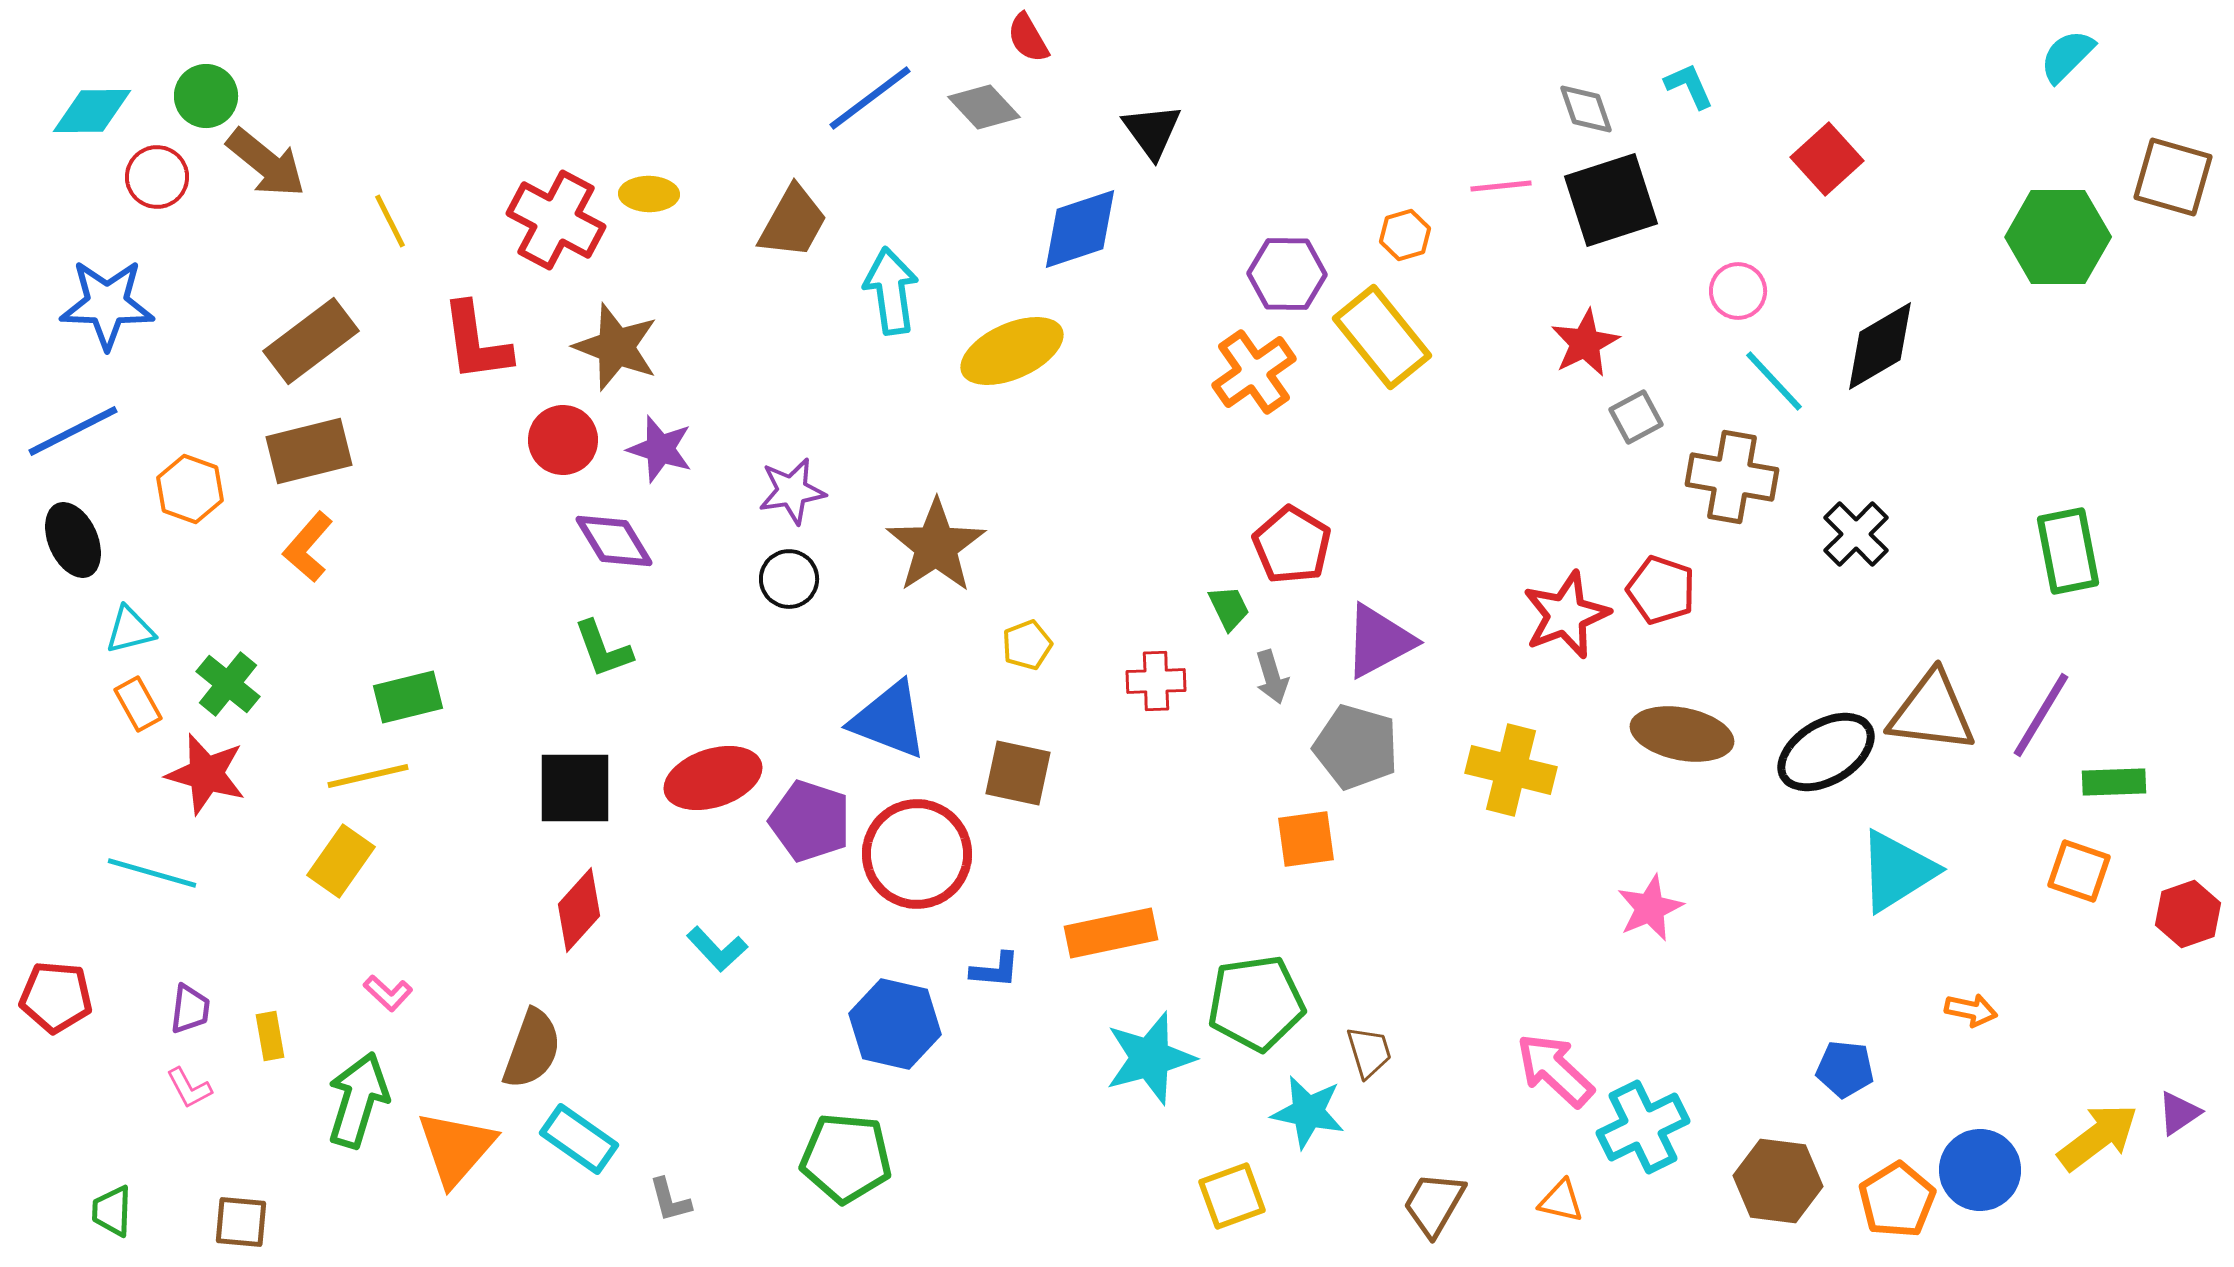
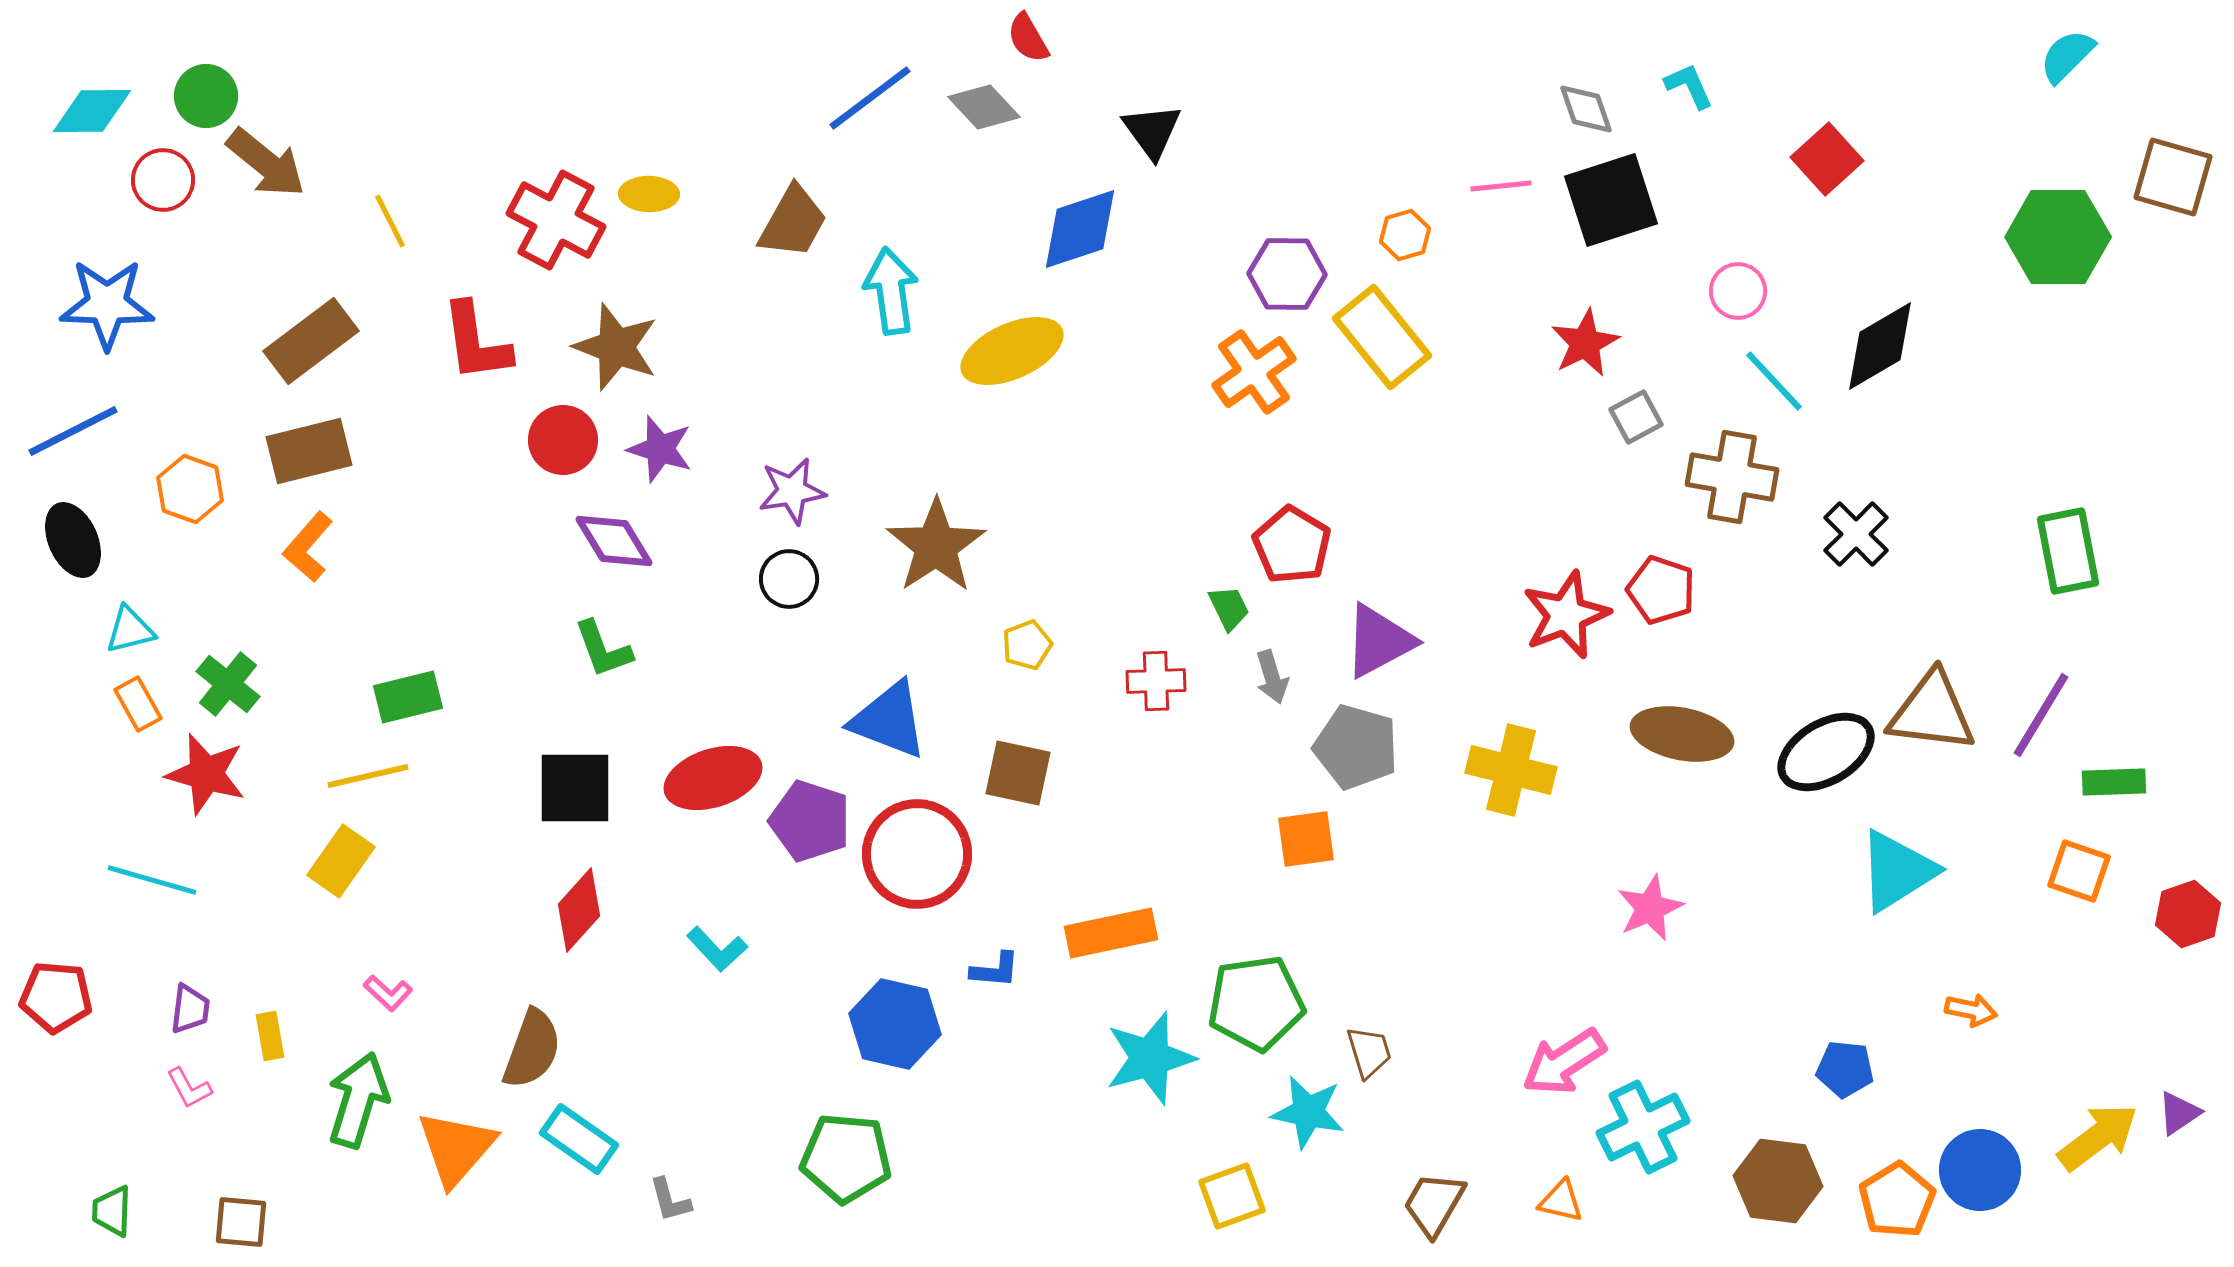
red circle at (157, 177): moved 6 px right, 3 px down
cyan line at (152, 873): moved 7 px down
pink arrow at (1555, 1070): moved 9 px right, 8 px up; rotated 76 degrees counterclockwise
